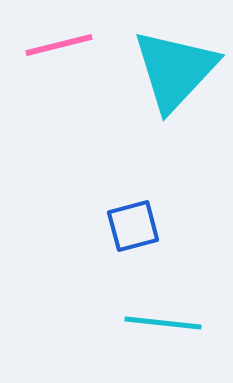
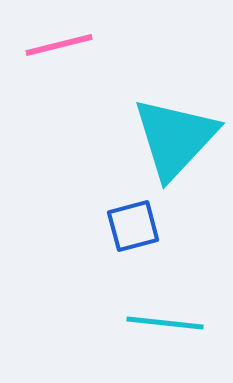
cyan triangle: moved 68 px down
cyan line: moved 2 px right
